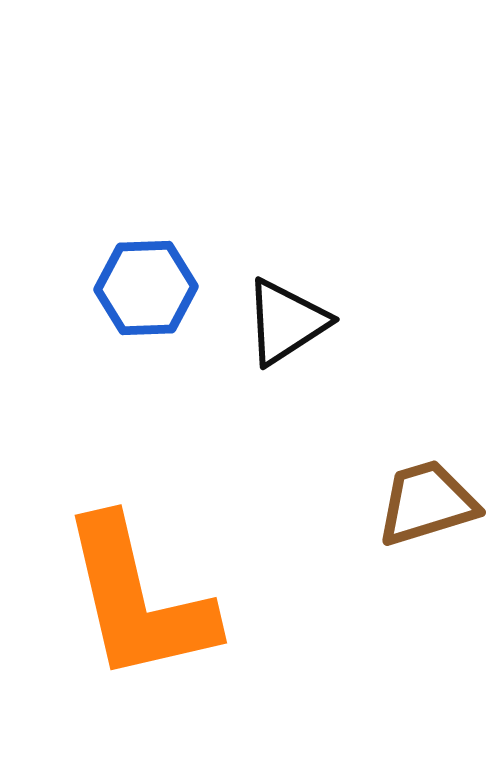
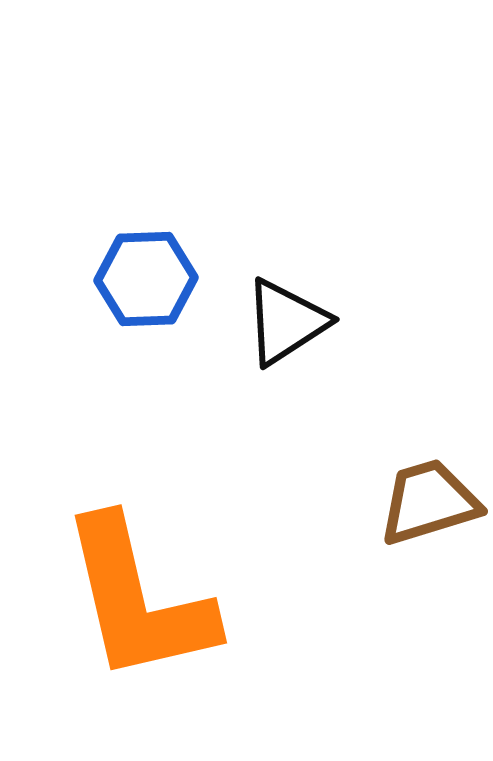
blue hexagon: moved 9 px up
brown trapezoid: moved 2 px right, 1 px up
